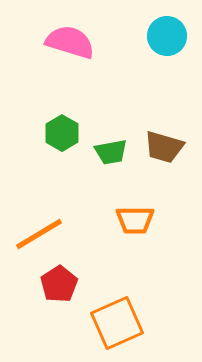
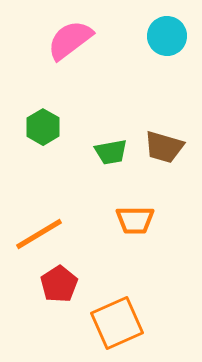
pink semicircle: moved 2 px up; rotated 54 degrees counterclockwise
green hexagon: moved 19 px left, 6 px up
